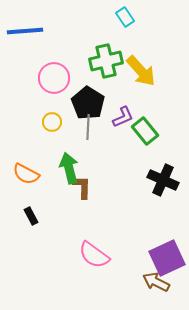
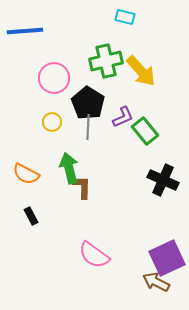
cyan rectangle: rotated 42 degrees counterclockwise
